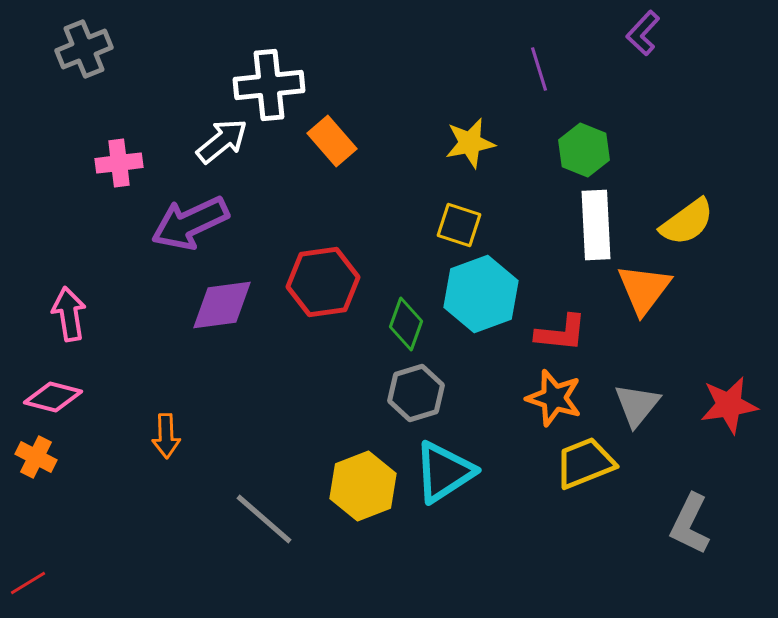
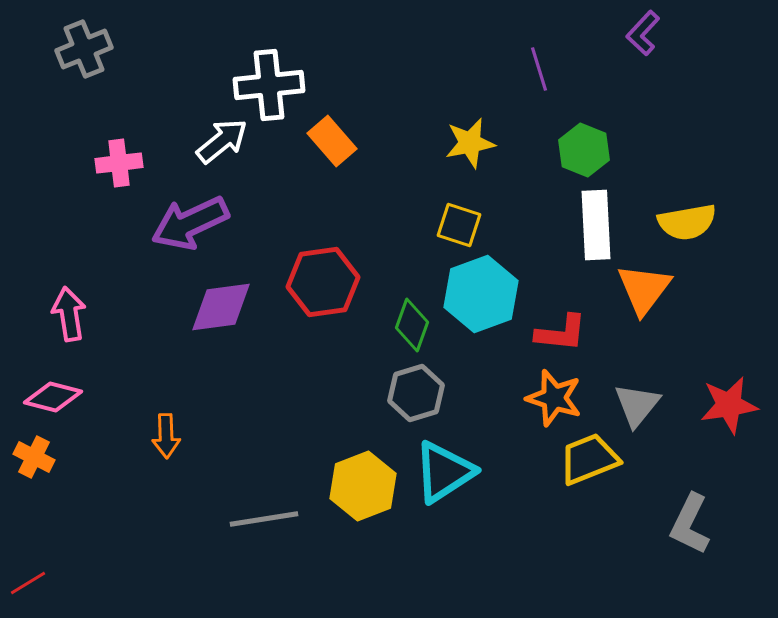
yellow semicircle: rotated 26 degrees clockwise
purple diamond: moved 1 px left, 2 px down
green diamond: moved 6 px right, 1 px down
orange cross: moved 2 px left
yellow trapezoid: moved 4 px right, 4 px up
gray line: rotated 50 degrees counterclockwise
